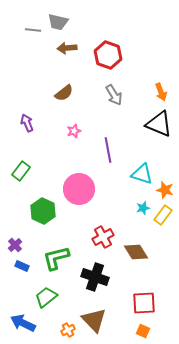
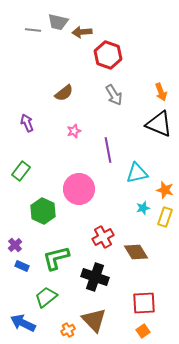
brown arrow: moved 15 px right, 16 px up
cyan triangle: moved 5 px left, 1 px up; rotated 30 degrees counterclockwise
yellow rectangle: moved 2 px right, 2 px down; rotated 18 degrees counterclockwise
orange square: rotated 32 degrees clockwise
